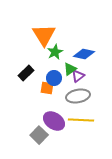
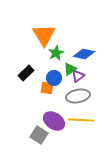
green star: moved 1 px right, 1 px down
gray square: rotated 12 degrees counterclockwise
